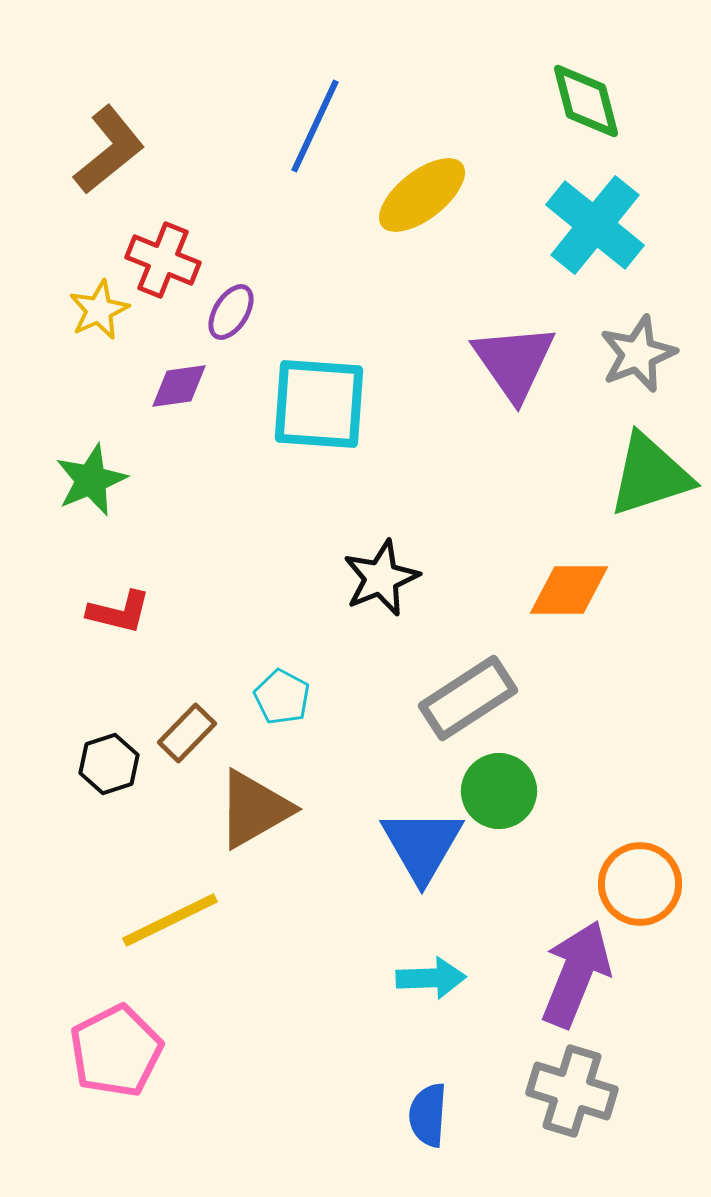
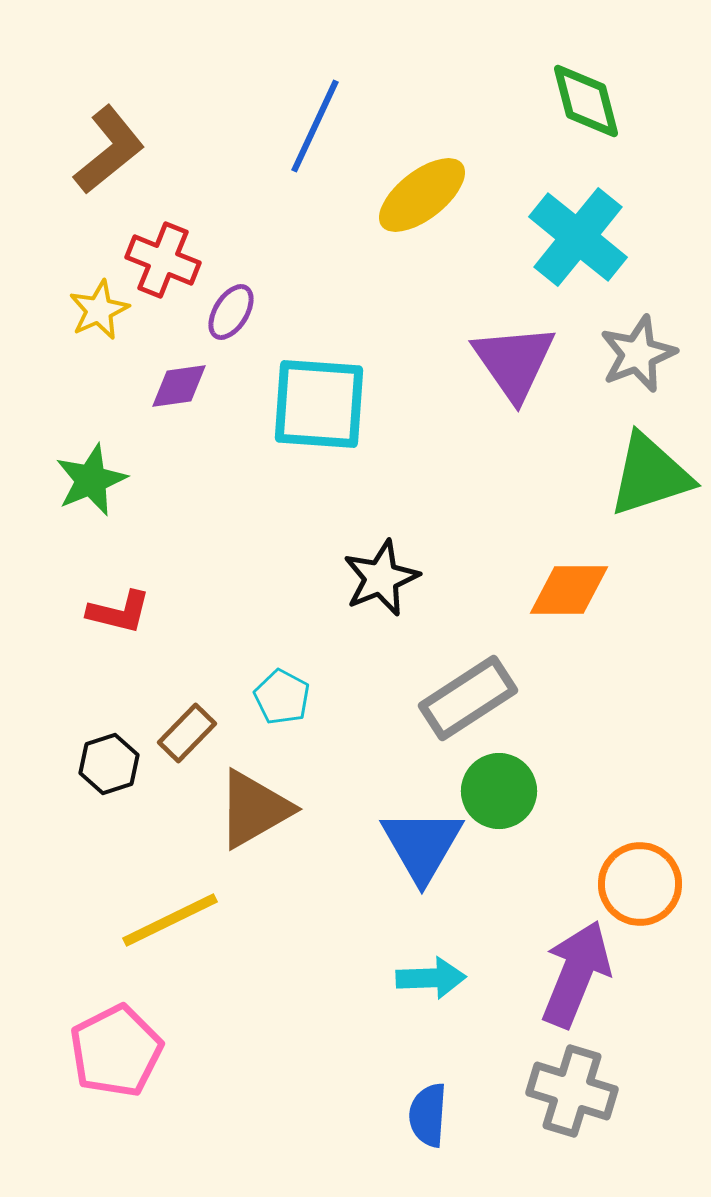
cyan cross: moved 17 px left, 12 px down
